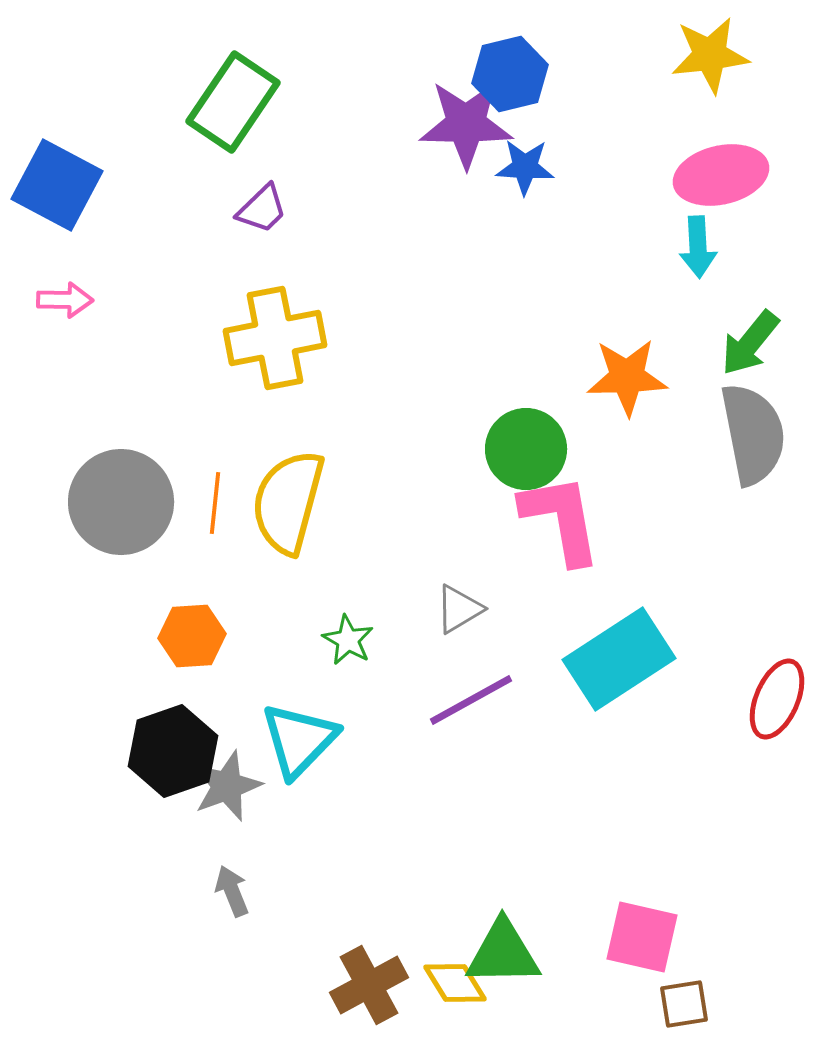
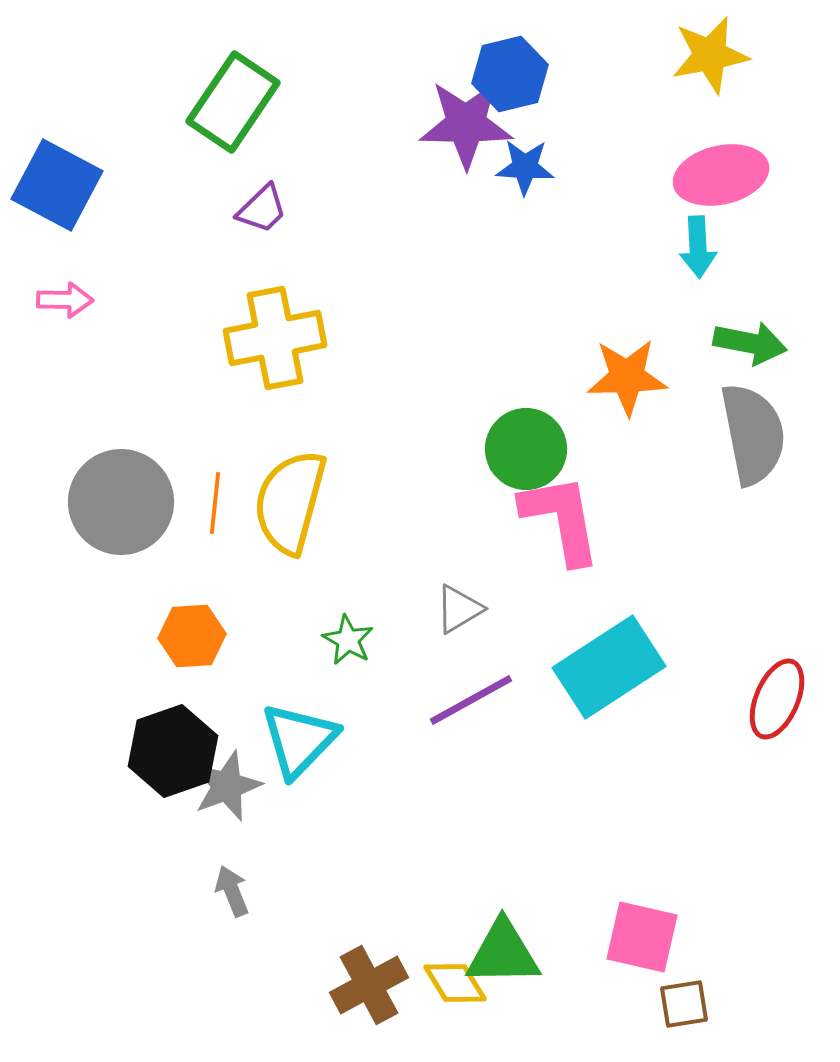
yellow star: rotated 4 degrees counterclockwise
green arrow: rotated 118 degrees counterclockwise
yellow semicircle: moved 2 px right
cyan rectangle: moved 10 px left, 8 px down
